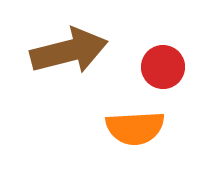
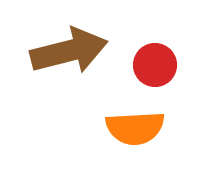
red circle: moved 8 px left, 2 px up
